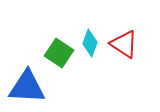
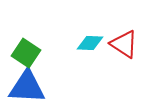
cyan diamond: rotated 72 degrees clockwise
green square: moved 33 px left
